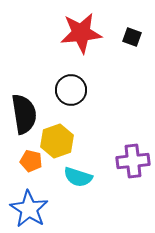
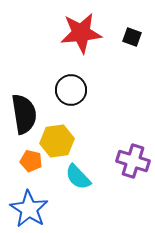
yellow hexagon: rotated 12 degrees clockwise
purple cross: rotated 24 degrees clockwise
cyan semicircle: rotated 28 degrees clockwise
